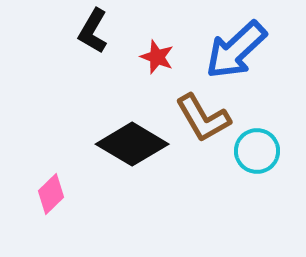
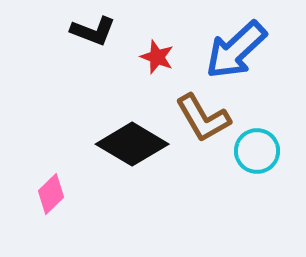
black L-shape: rotated 99 degrees counterclockwise
